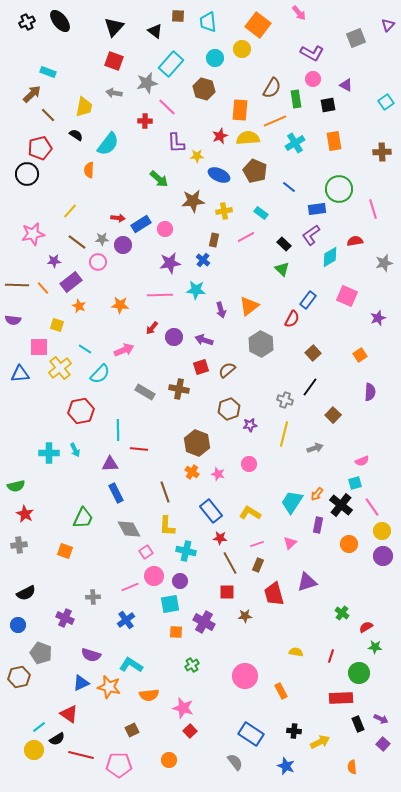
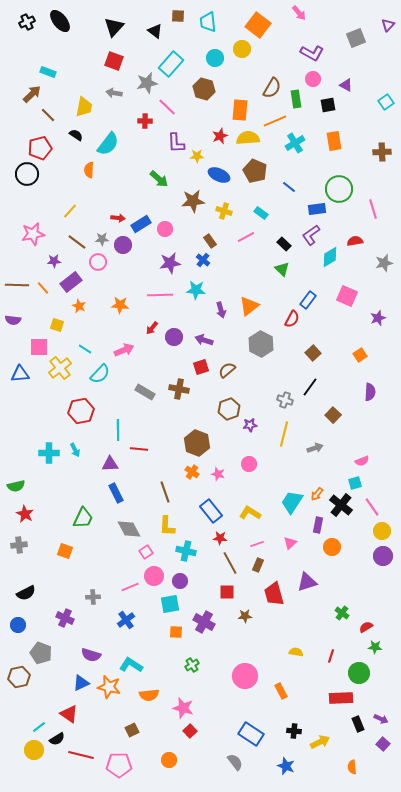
yellow cross at (224, 211): rotated 28 degrees clockwise
brown rectangle at (214, 240): moved 4 px left, 1 px down; rotated 48 degrees counterclockwise
orange circle at (349, 544): moved 17 px left, 3 px down
